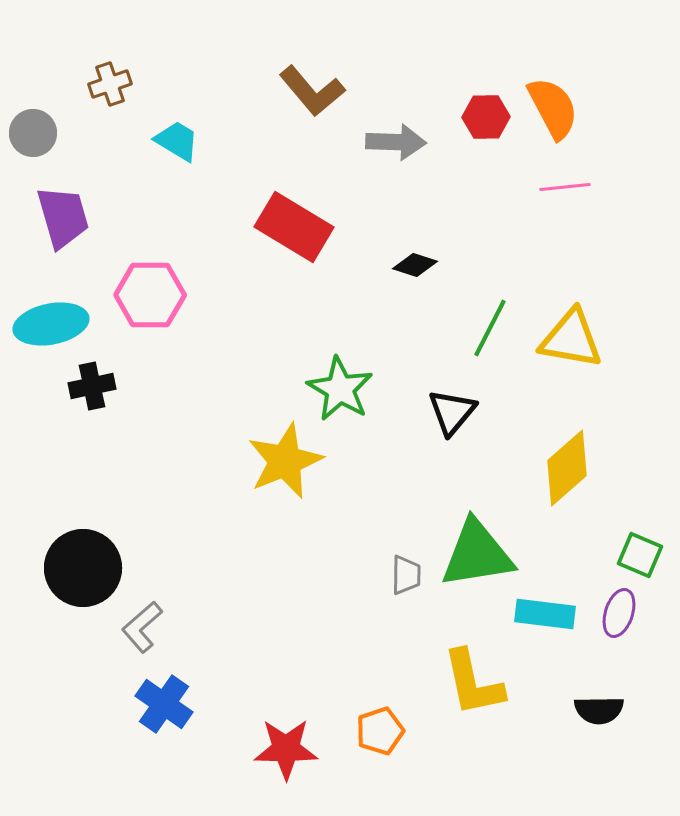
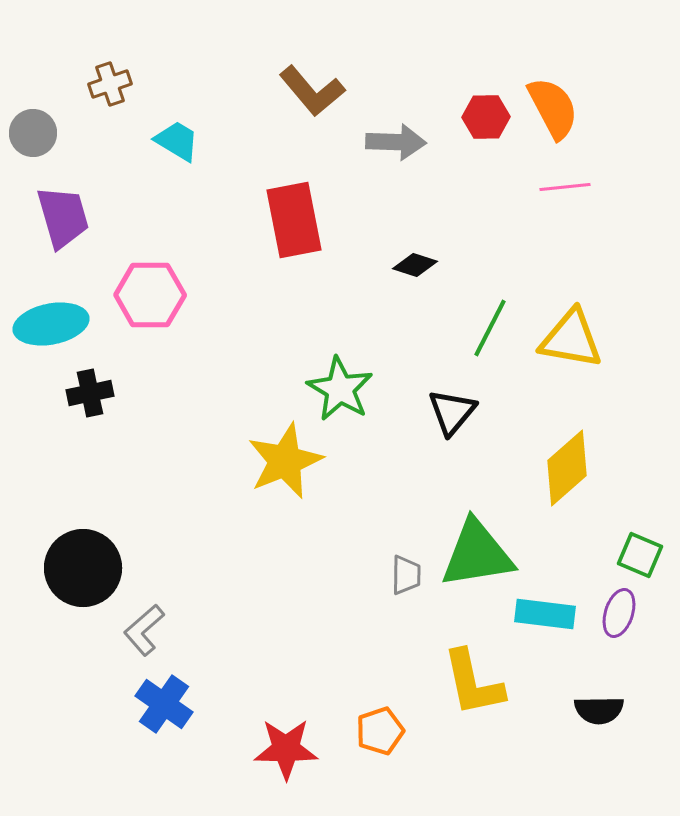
red rectangle: moved 7 px up; rotated 48 degrees clockwise
black cross: moved 2 px left, 7 px down
gray L-shape: moved 2 px right, 3 px down
